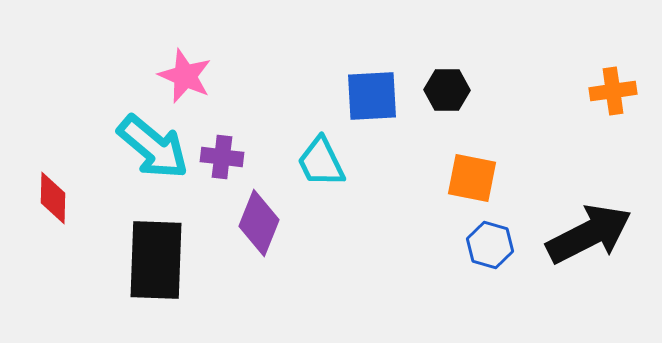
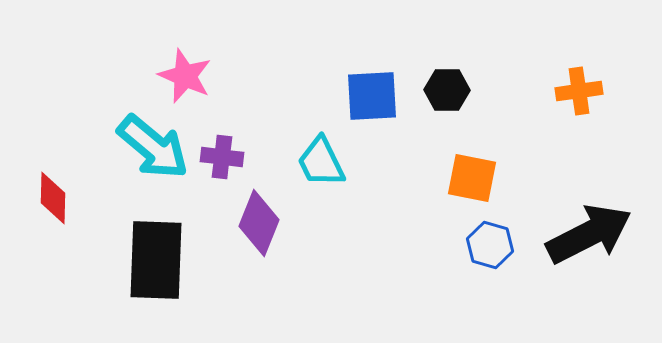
orange cross: moved 34 px left
